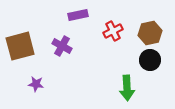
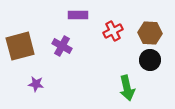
purple rectangle: rotated 12 degrees clockwise
brown hexagon: rotated 15 degrees clockwise
green arrow: rotated 10 degrees counterclockwise
